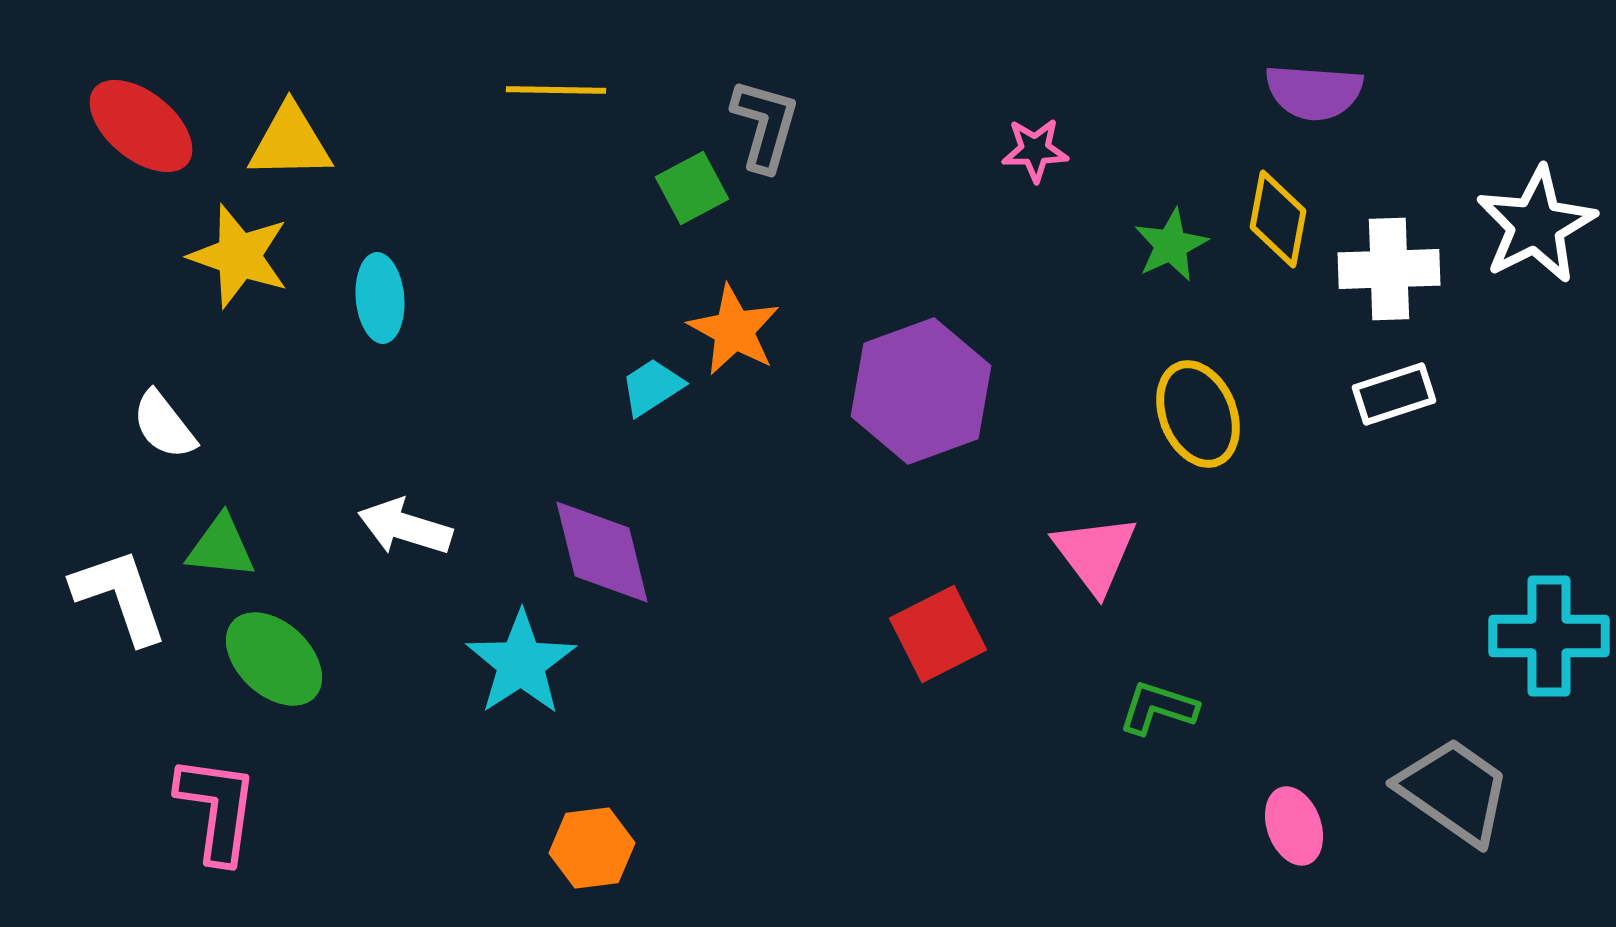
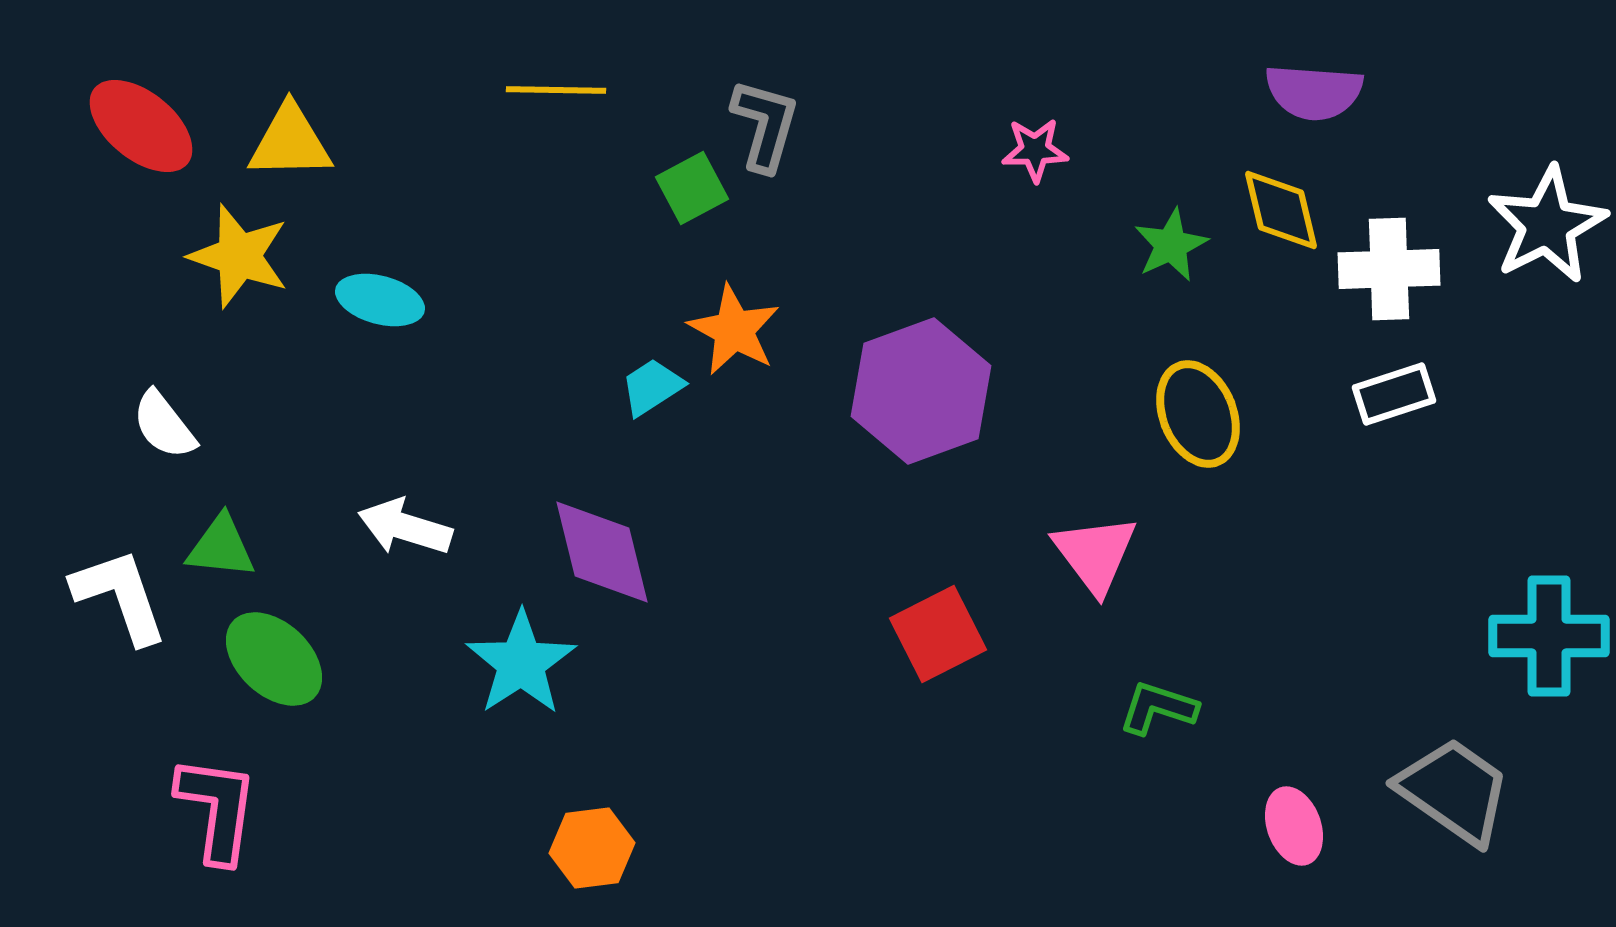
yellow diamond: moved 3 px right, 9 px up; rotated 24 degrees counterclockwise
white star: moved 11 px right
cyan ellipse: moved 2 px down; rotated 70 degrees counterclockwise
